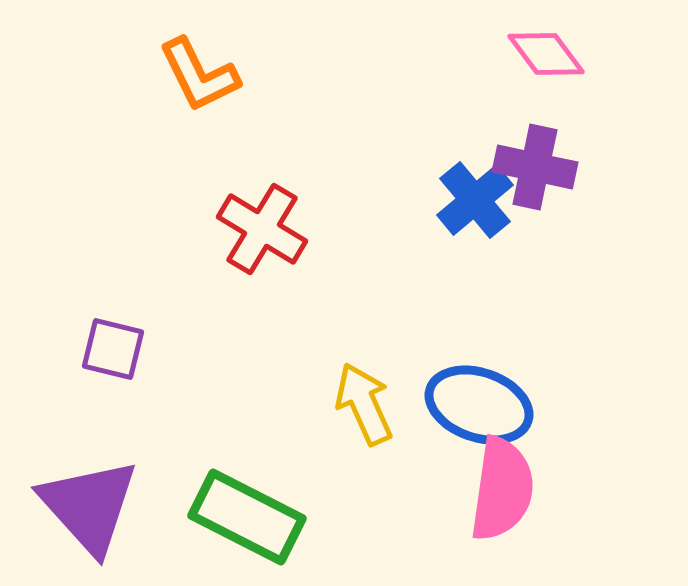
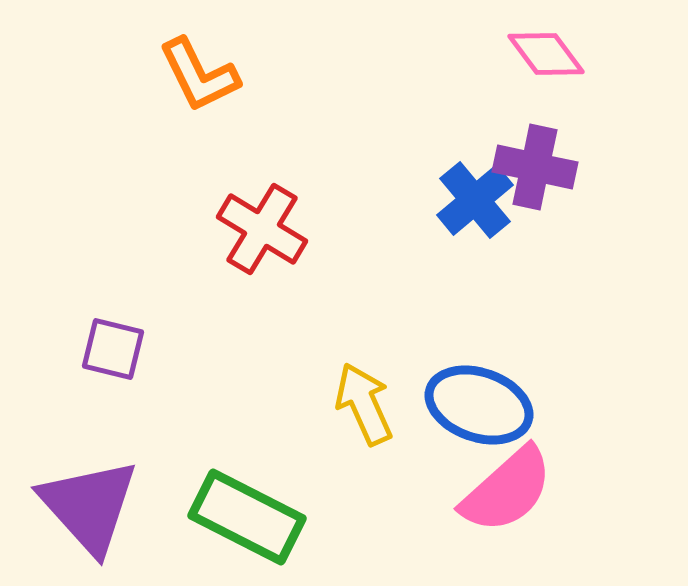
pink semicircle: moved 5 px right, 1 px down; rotated 40 degrees clockwise
